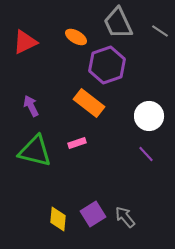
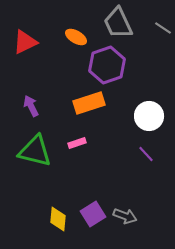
gray line: moved 3 px right, 3 px up
orange rectangle: rotated 56 degrees counterclockwise
gray arrow: moved 1 px up; rotated 150 degrees clockwise
